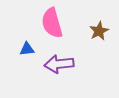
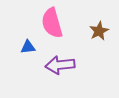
blue triangle: moved 1 px right, 2 px up
purple arrow: moved 1 px right, 1 px down
